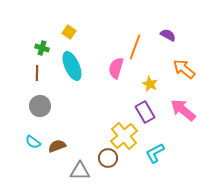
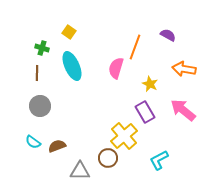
orange arrow: rotated 30 degrees counterclockwise
cyan L-shape: moved 4 px right, 7 px down
